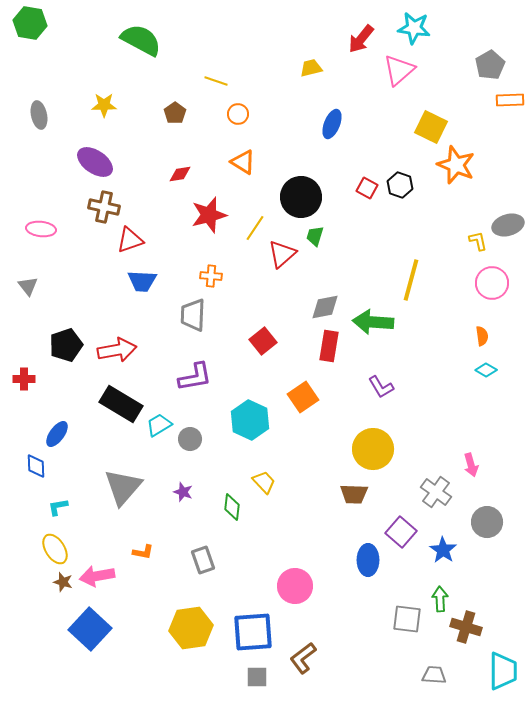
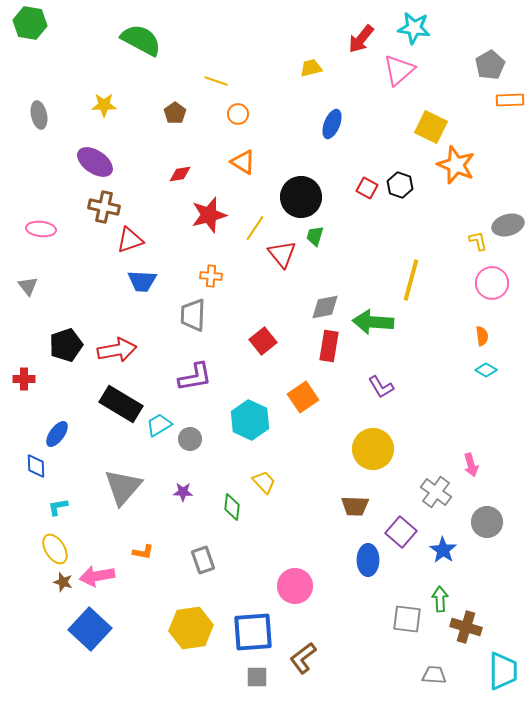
red triangle at (282, 254): rotated 28 degrees counterclockwise
purple star at (183, 492): rotated 18 degrees counterclockwise
brown trapezoid at (354, 494): moved 1 px right, 12 px down
